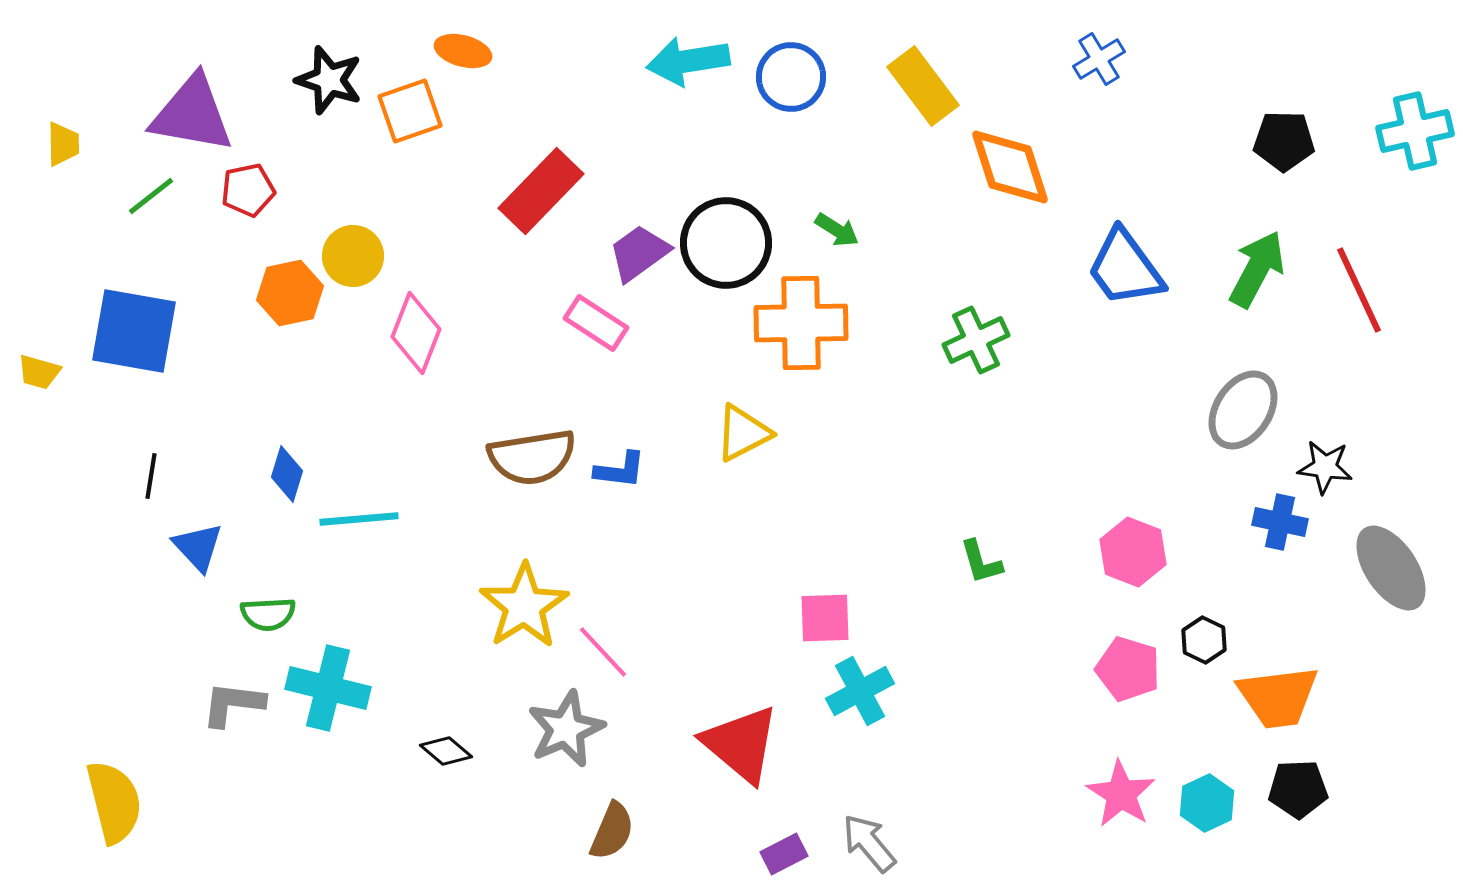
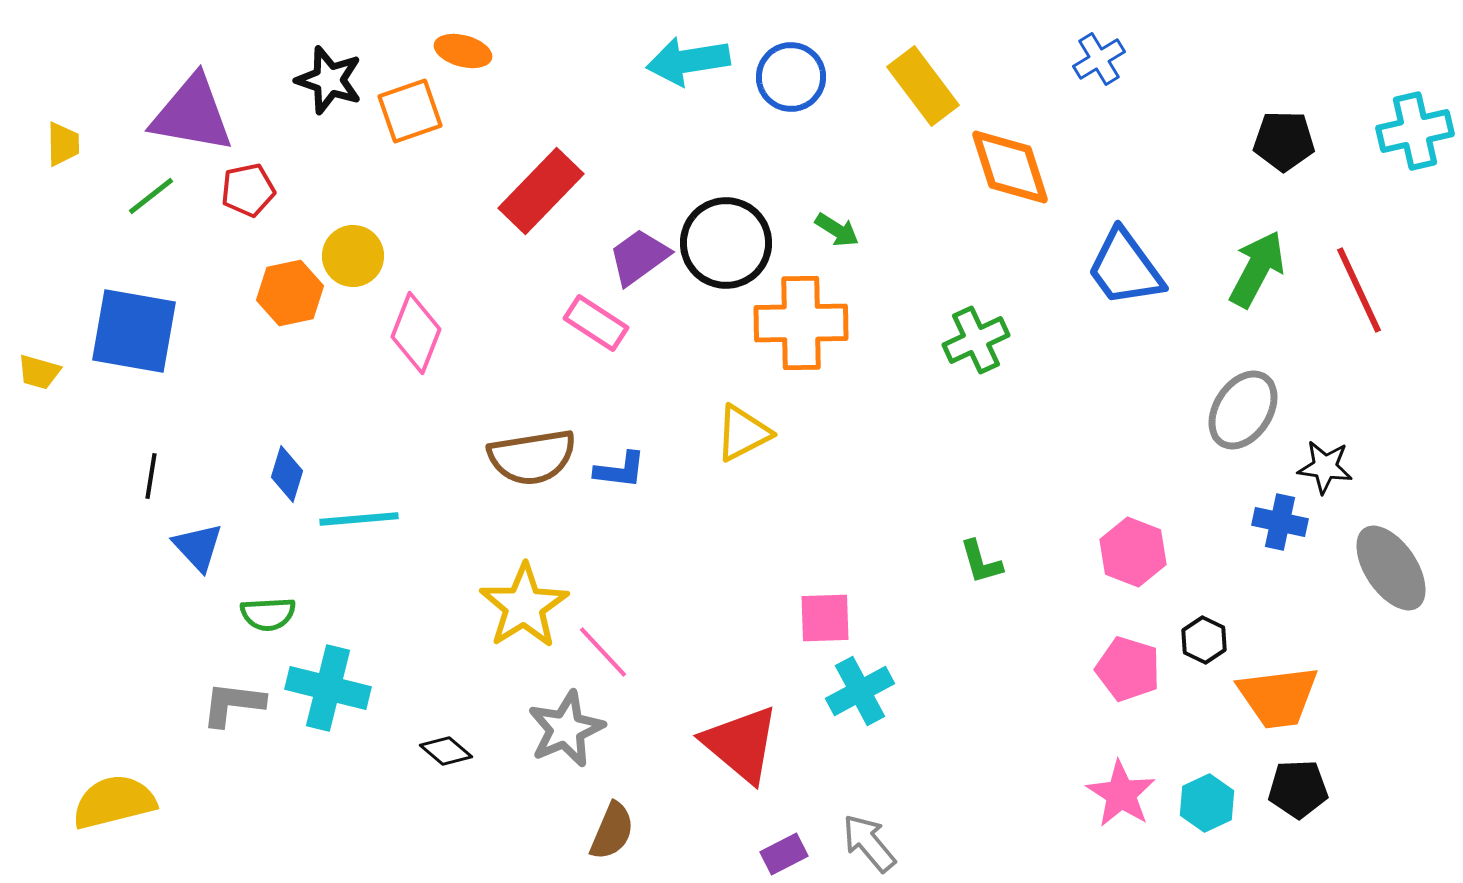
purple trapezoid at (639, 253): moved 4 px down
yellow semicircle at (114, 802): rotated 90 degrees counterclockwise
